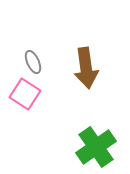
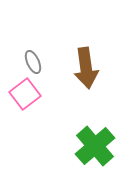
pink square: rotated 20 degrees clockwise
green cross: moved 1 px left, 1 px up; rotated 6 degrees counterclockwise
